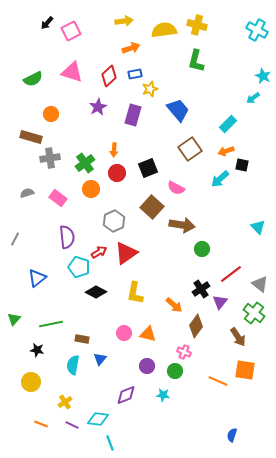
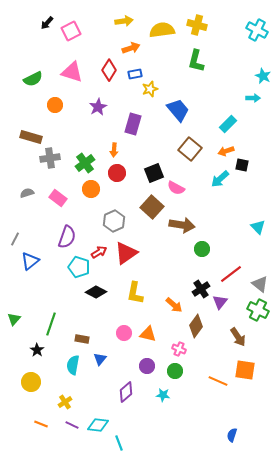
yellow semicircle at (164, 30): moved 2 px left
red diamond at (109, 76): moved 6 px up; rotated 15 degrees counterclockwise
cyan arrow at (253, 98): rotated 144 degrees counterclockwise
orange circle at (51, 114): moved 4 px right, 9 px up
purple rectangle at (133, 115): moved 9 px down
brown square at (190, 149): rotated 15 degrees counterclockwise
black square at (148, 168): moved 6 px right, 5 px down
purple semicircle at (67, 237): rotated 25 degrees clockwise
blue triangle at (37, 278): moved 7 px left, 17 px up
green cross at (254, 313): moved 4 px right, 3 px up; rotated 10 degrees counterclockwise
green line at (51, 324): rotated 60 degrees counterclockwise
black star at (37, 350): rotated 24 degrees clockwise
pink cross at (184, 352): moved 5 px left, 3 px up
purple diamond at (126, 395): moved 3 px up; rotated 20 degrees counterclockwise
cyan diamond at (98, 419): moved 6 px down
cyan line at (110, 443): moved 9 px right
